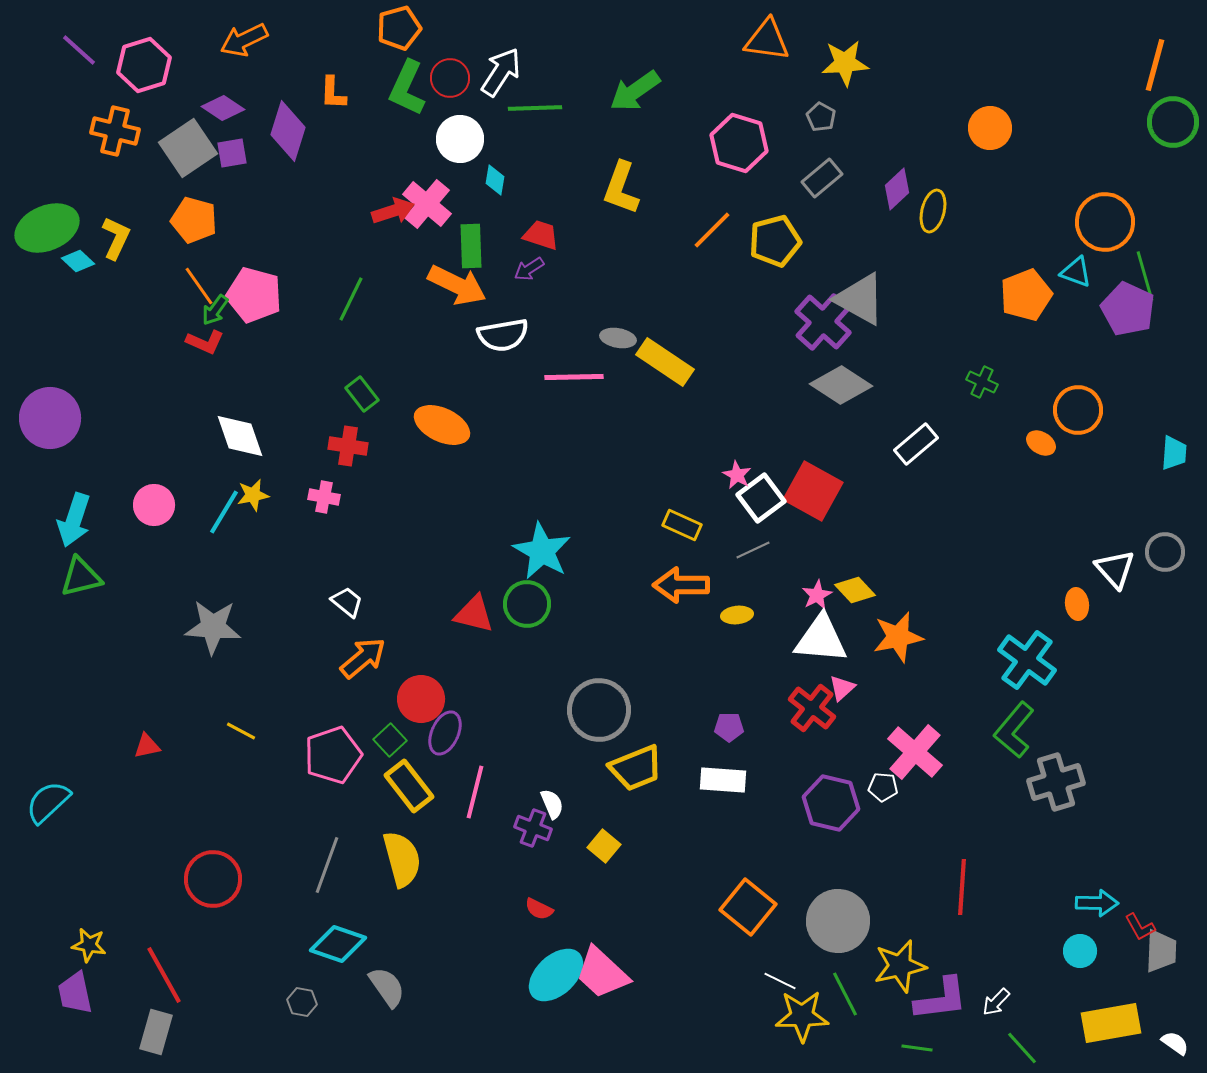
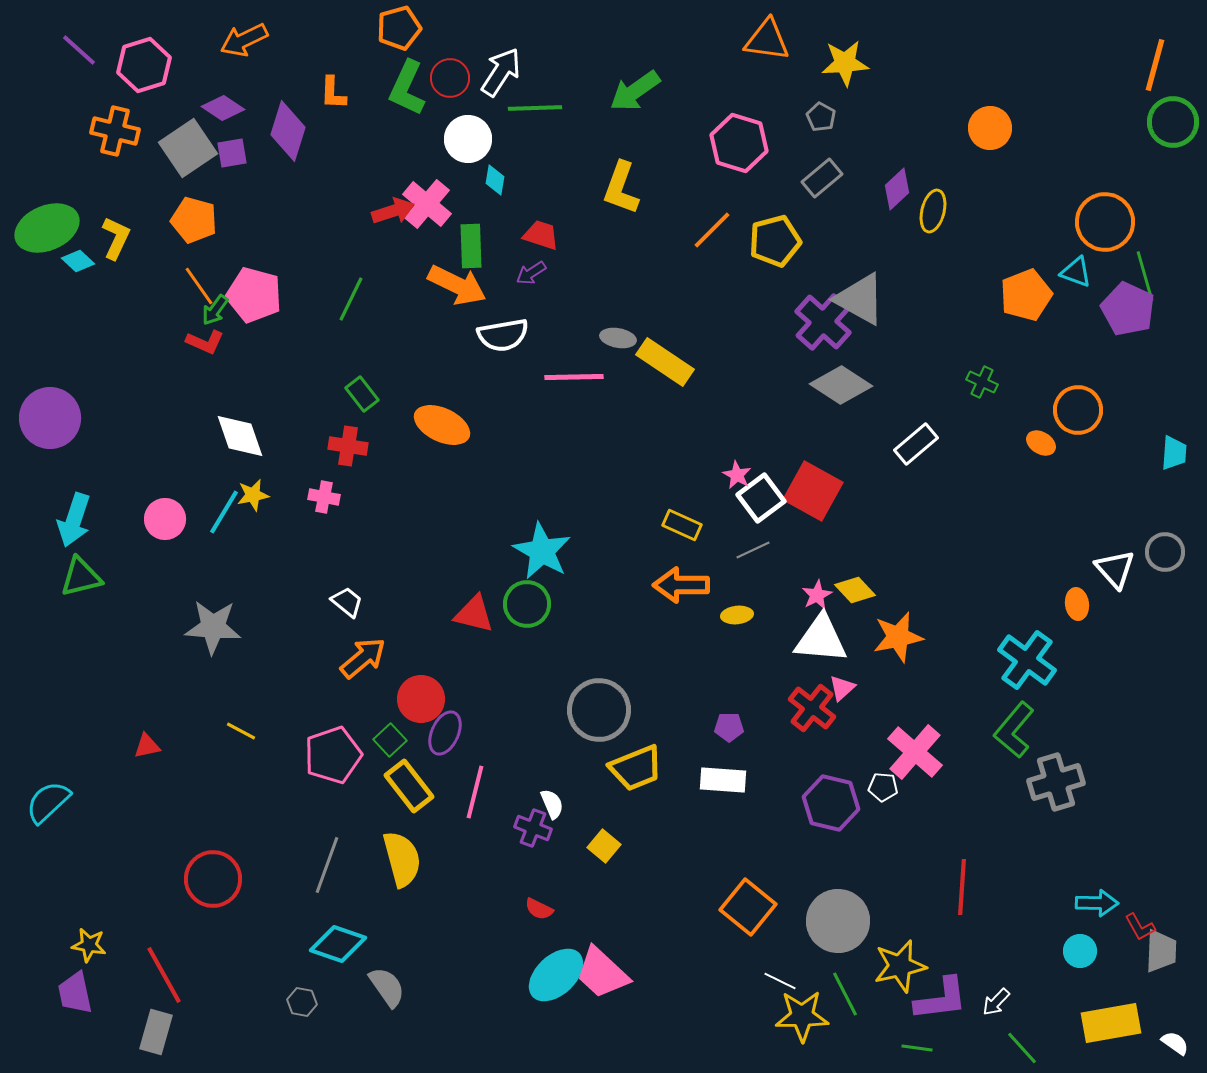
white circle at (460, 139): moved 8 px right
purple arrow at (529, 269): moved 2 px right, 4 px down
pink circle at (154, 505): moved 11 px right, 14 px down
